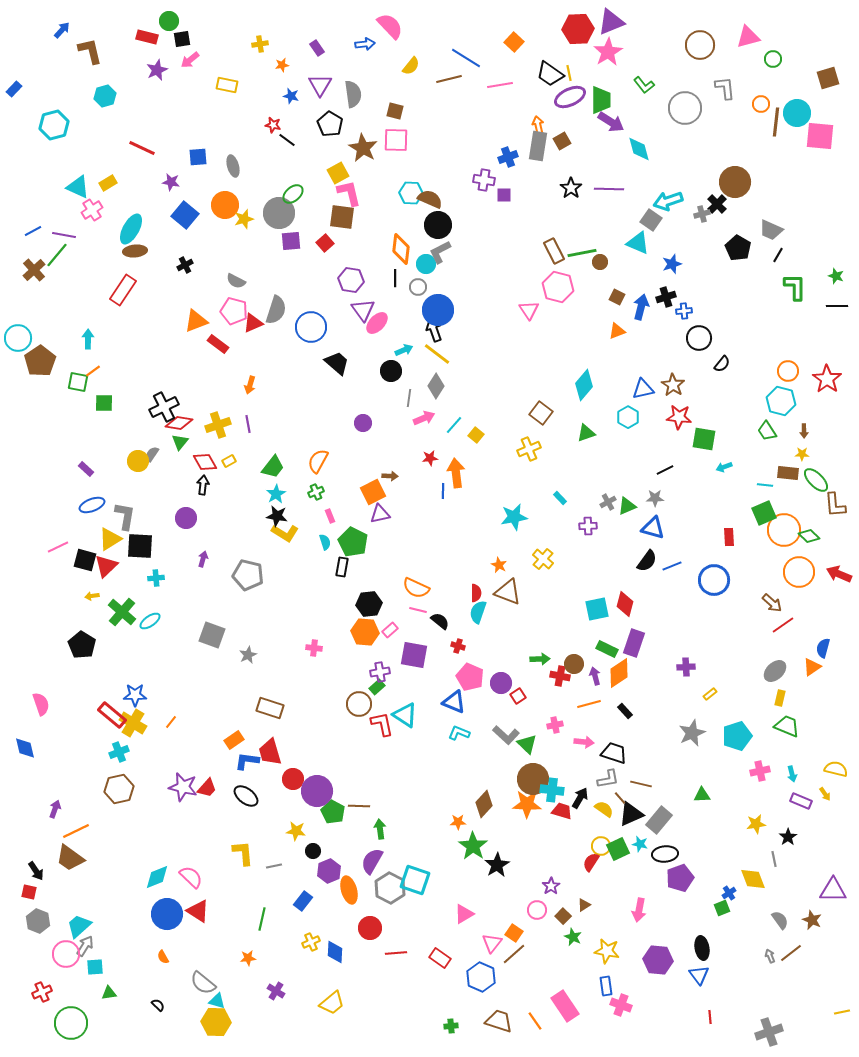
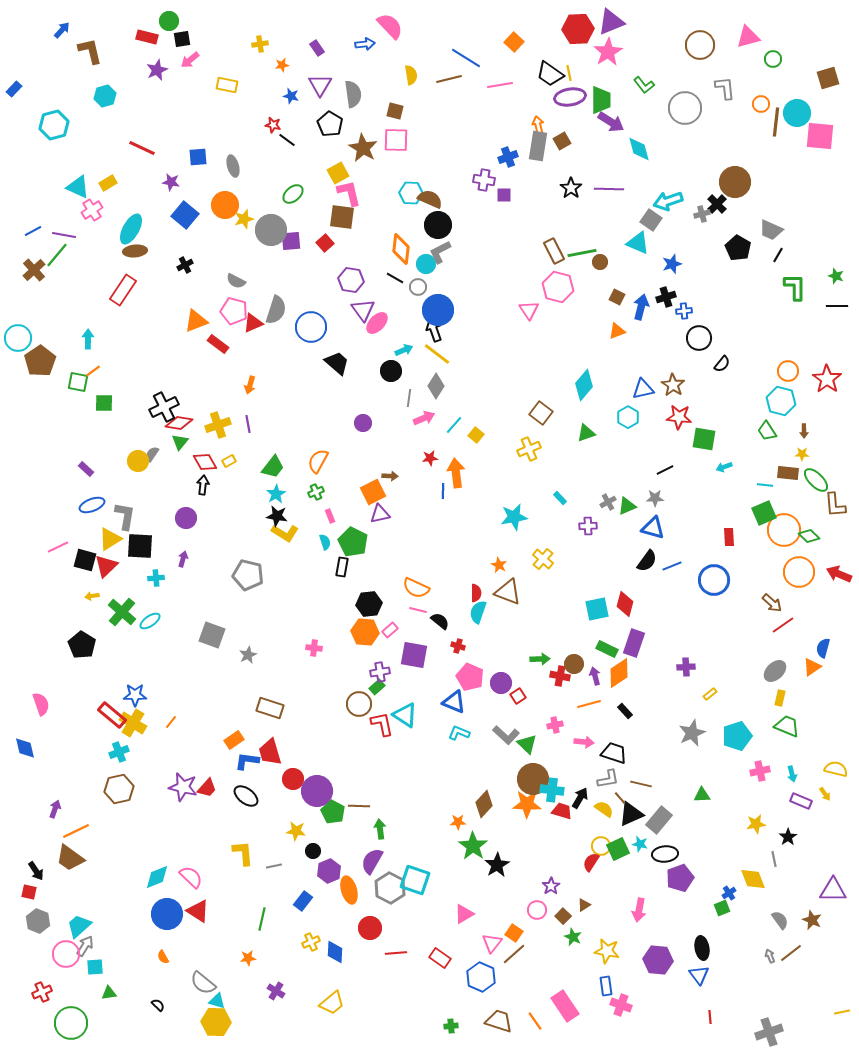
yellow semicircle at (411, 66): moved 9 px down; rotated 48 degrees counterclockwise
purple ellipse at (570, 97): rotated 16 degrees clockwise
gray circle at (279, 213): moved 8 px left, 17 px down
black line at (395, 278): rotated 60 degrees counterclockwise
purple arrow at (203, 559): moved 20 px left
